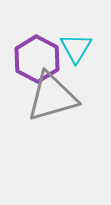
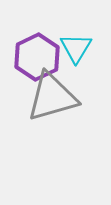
purple hexagon: moved 2 px up; rotated 6 degrees clockwise
